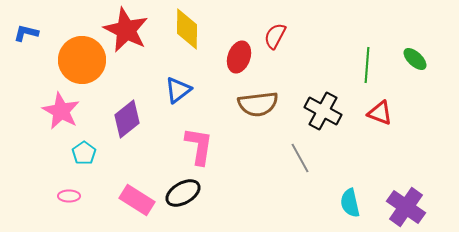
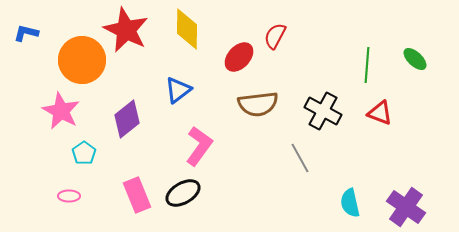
red ellipse: rotated 24 degrees clockwise
pink L-shape: rotated 27 degrees clockwise
pink rectangle: moved 5 px up; rotated 36 degrees clockwise
